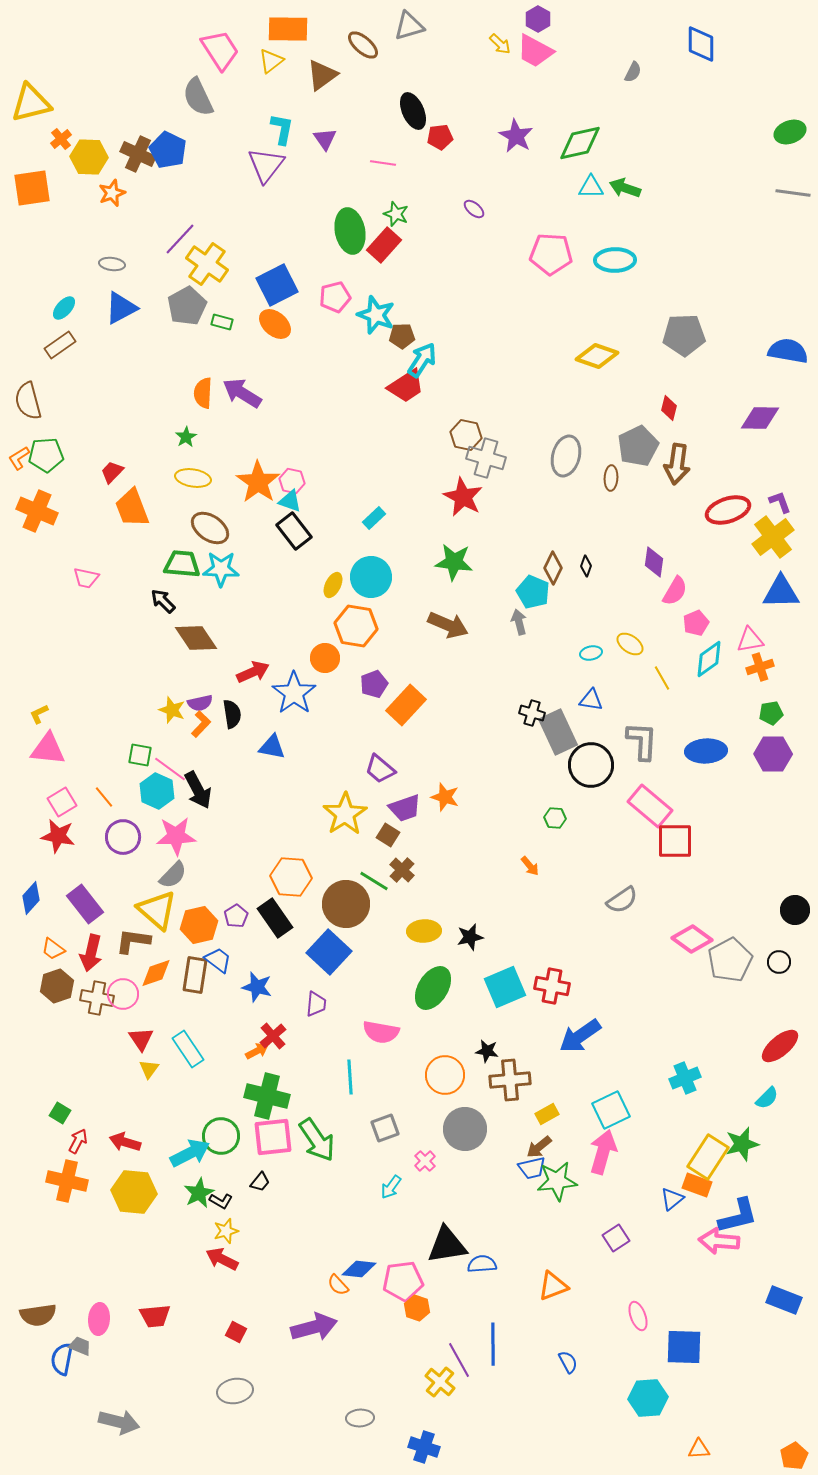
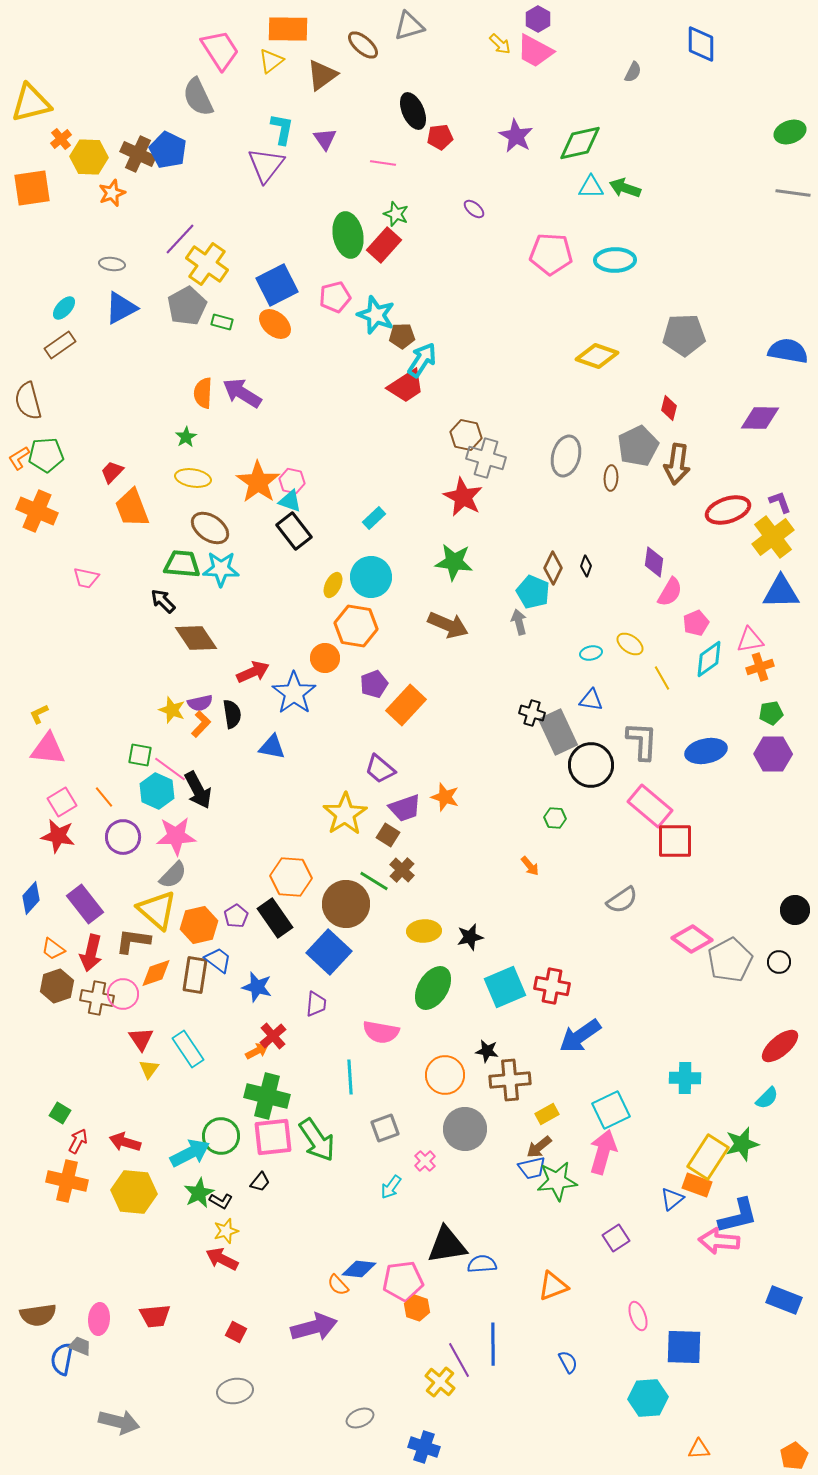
green ellipse at (350, 231): moved 2 px left, 4 px down
pink semicircle at (675, 591): moved 5 px left, 1 px down
blue ellipse at (706, 751): rotated 9 degrees counterclockwise
cyan cross at (685, 1078): rotated 24 degrees clockwise
gray ellipse at (360, 1418): rotated 20 degrees counterclockwise
